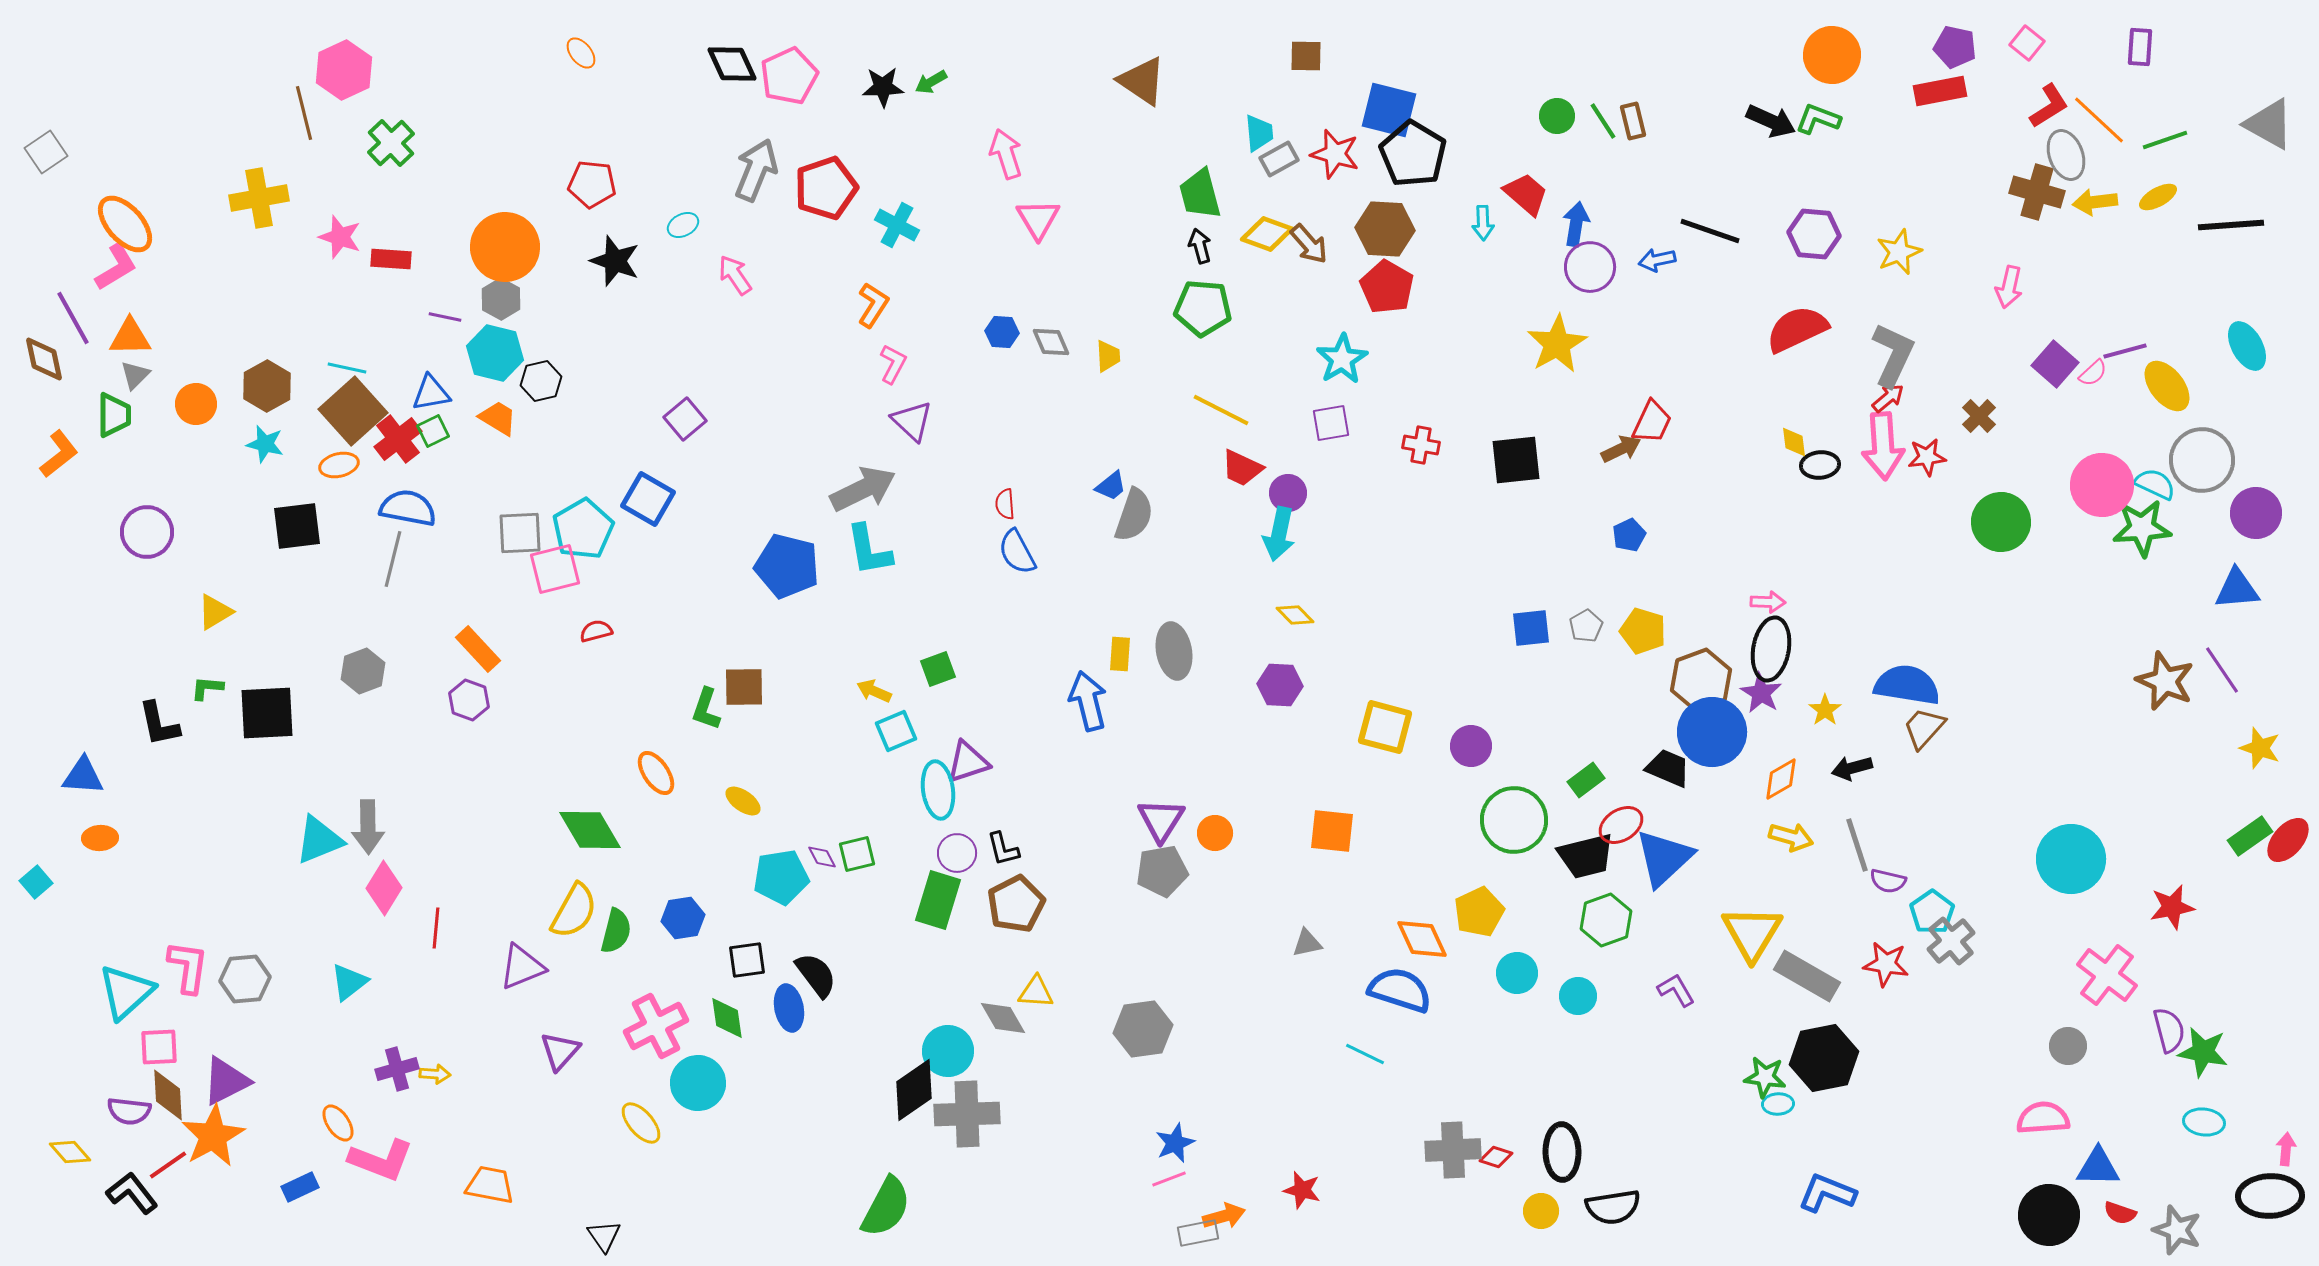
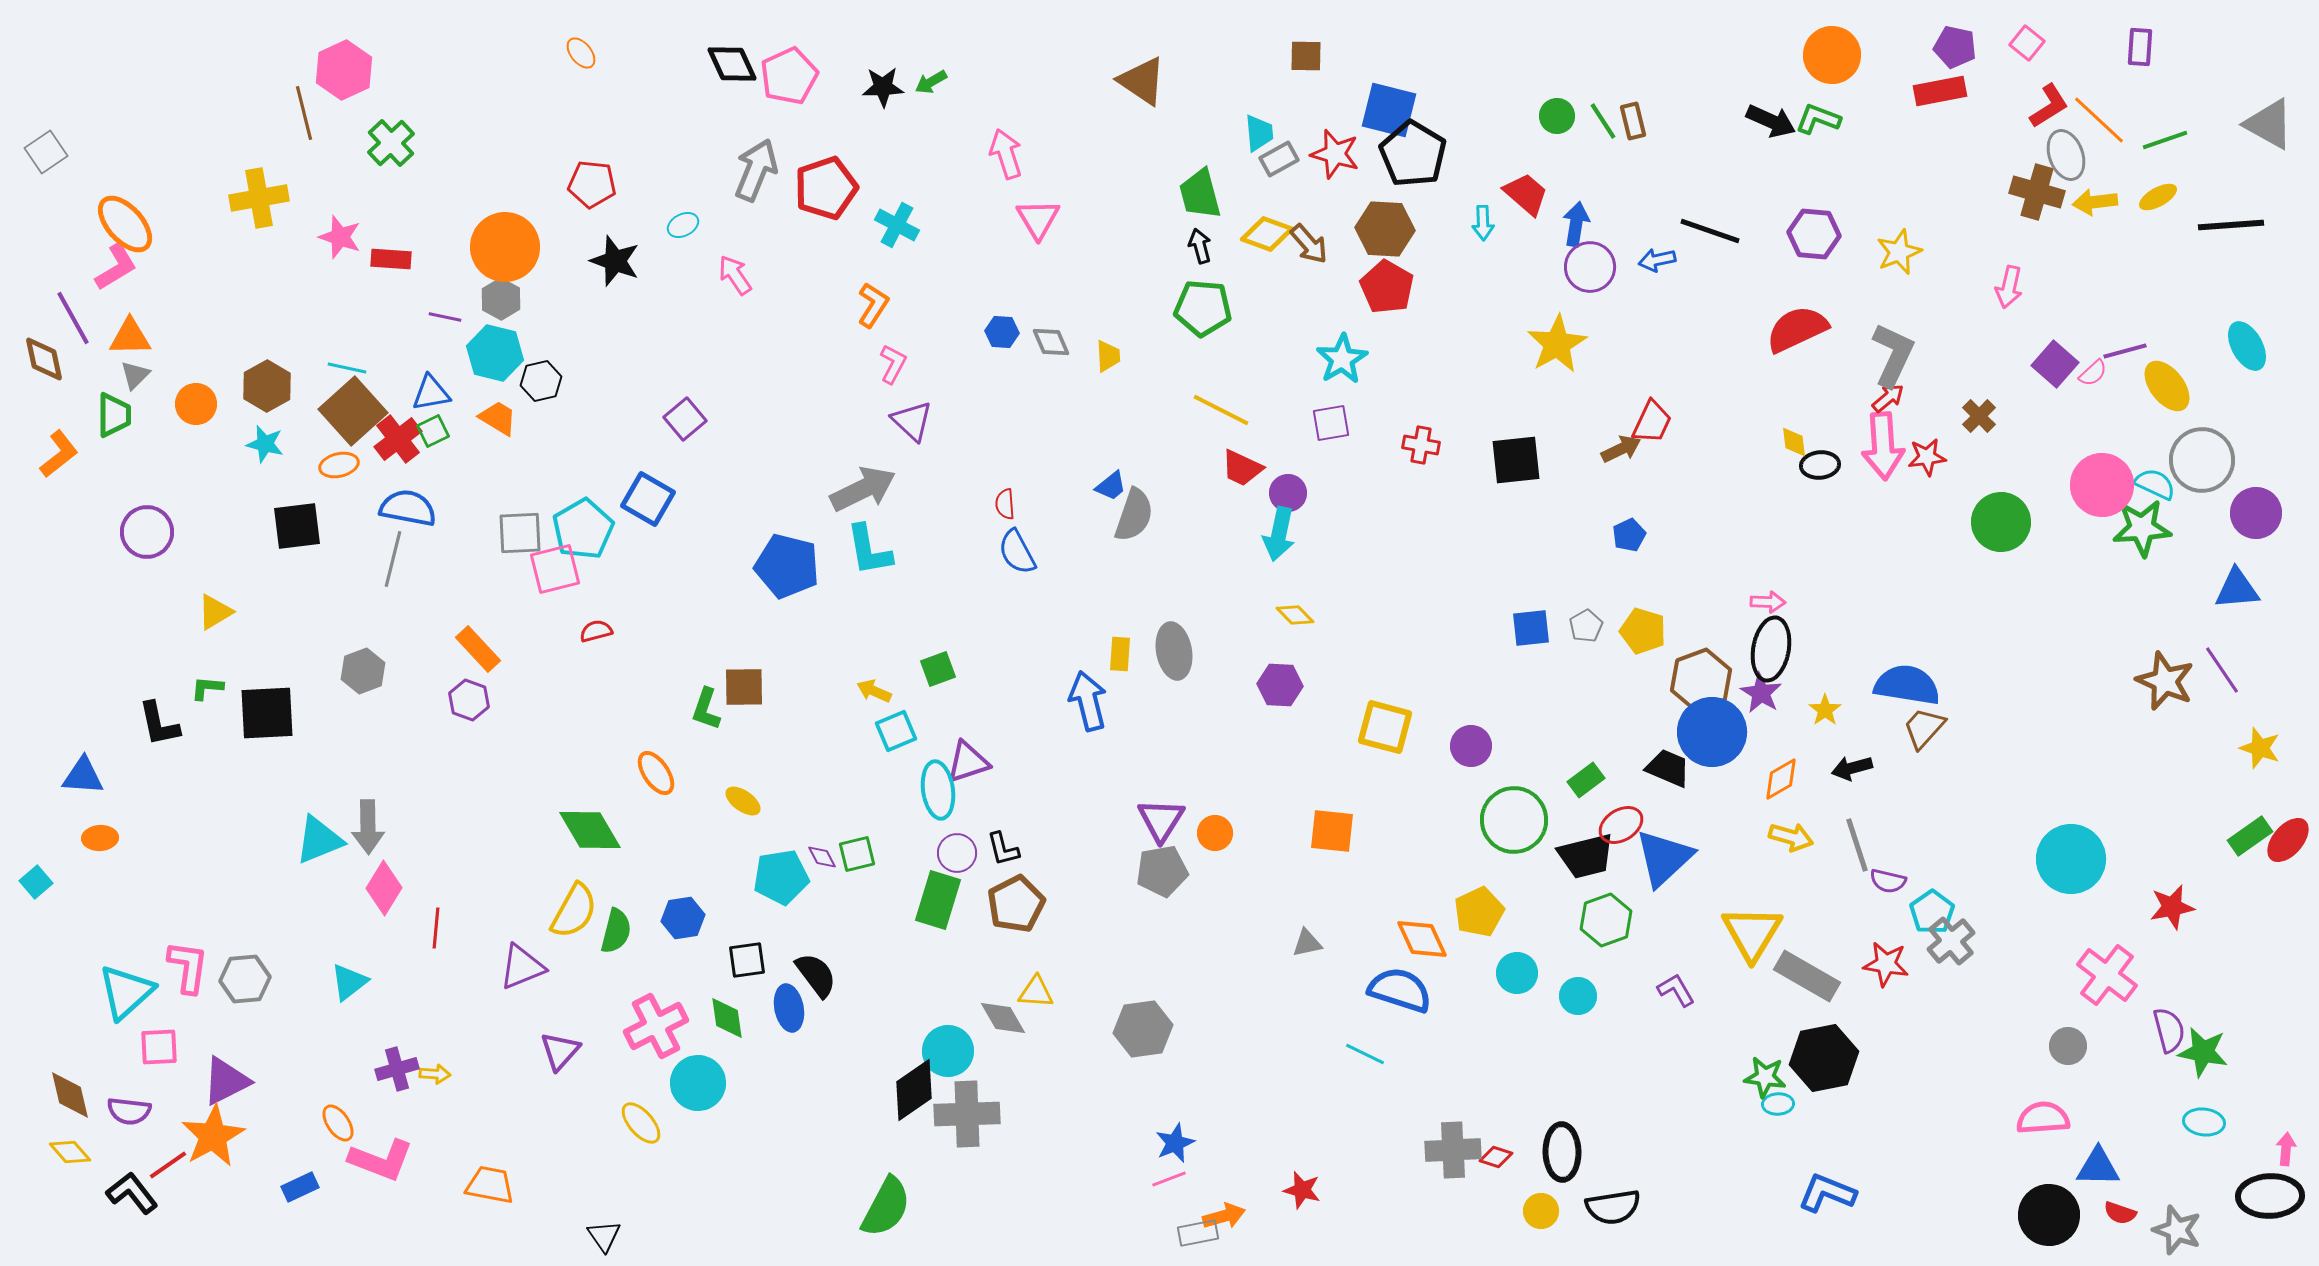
brown diamond at (168, 1095): moved 98 px left; rotated 10 degrees counterclockwise
